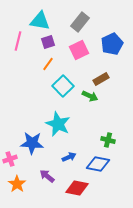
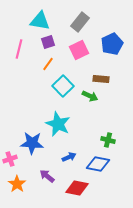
pink line: moved 1 px right, 8 px down
brown rectangle: rotated 35 degrees clockwise
